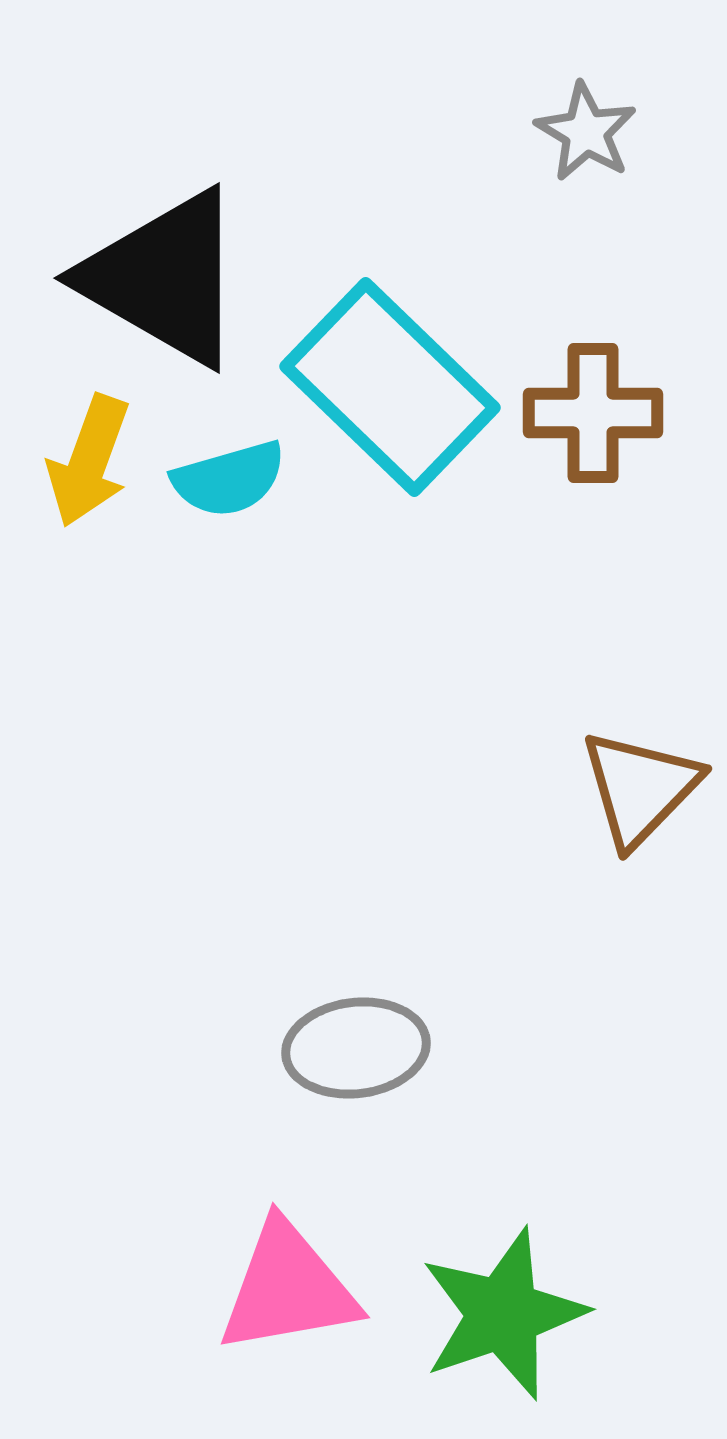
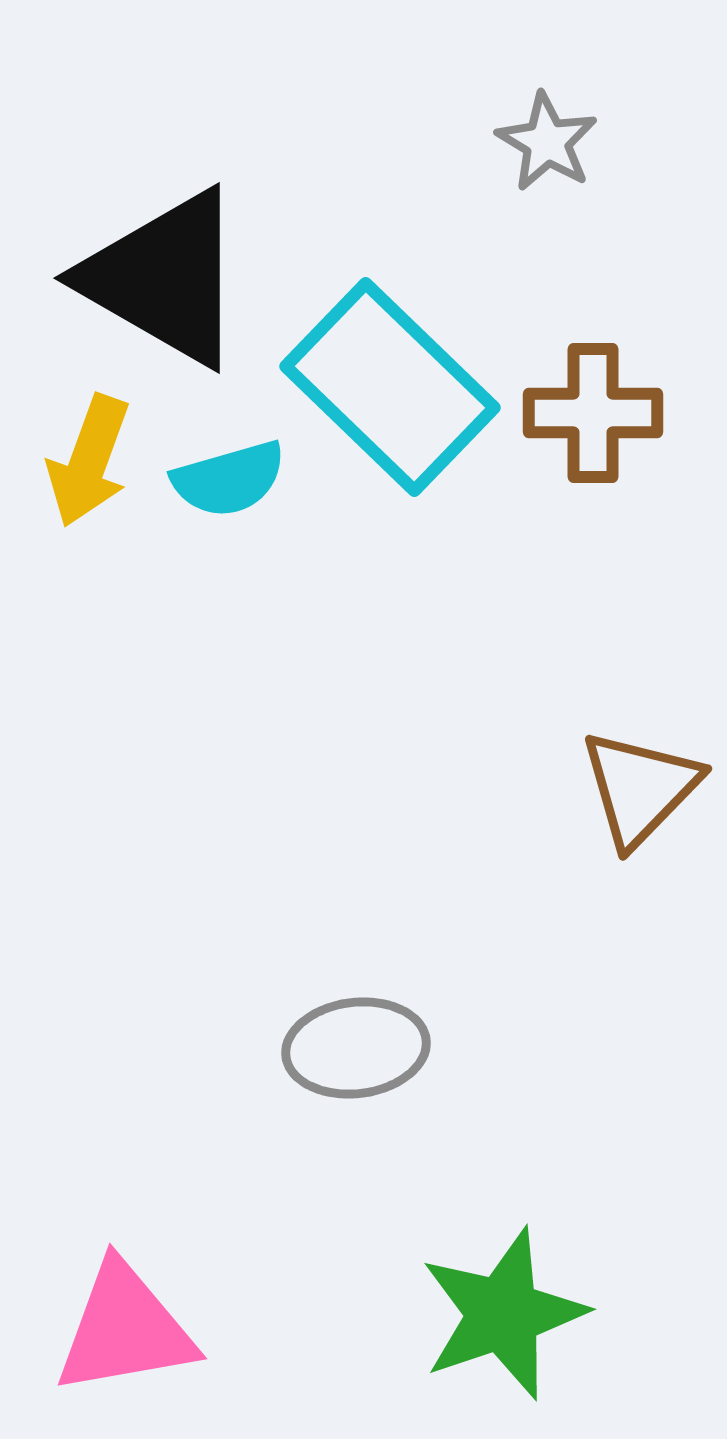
gray star: moved 39 px left, 10 px down
pink triangle: moved 163 px left, 41 px down
